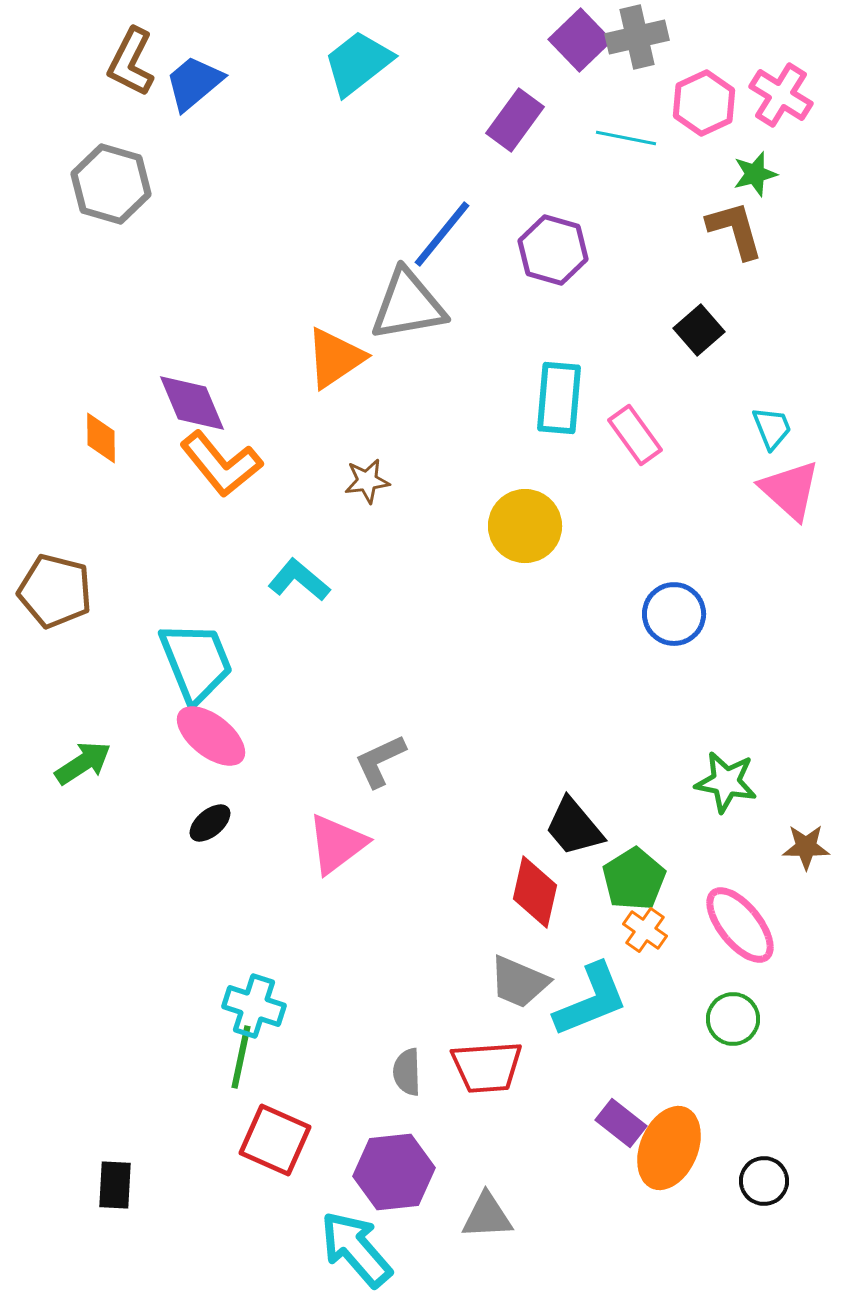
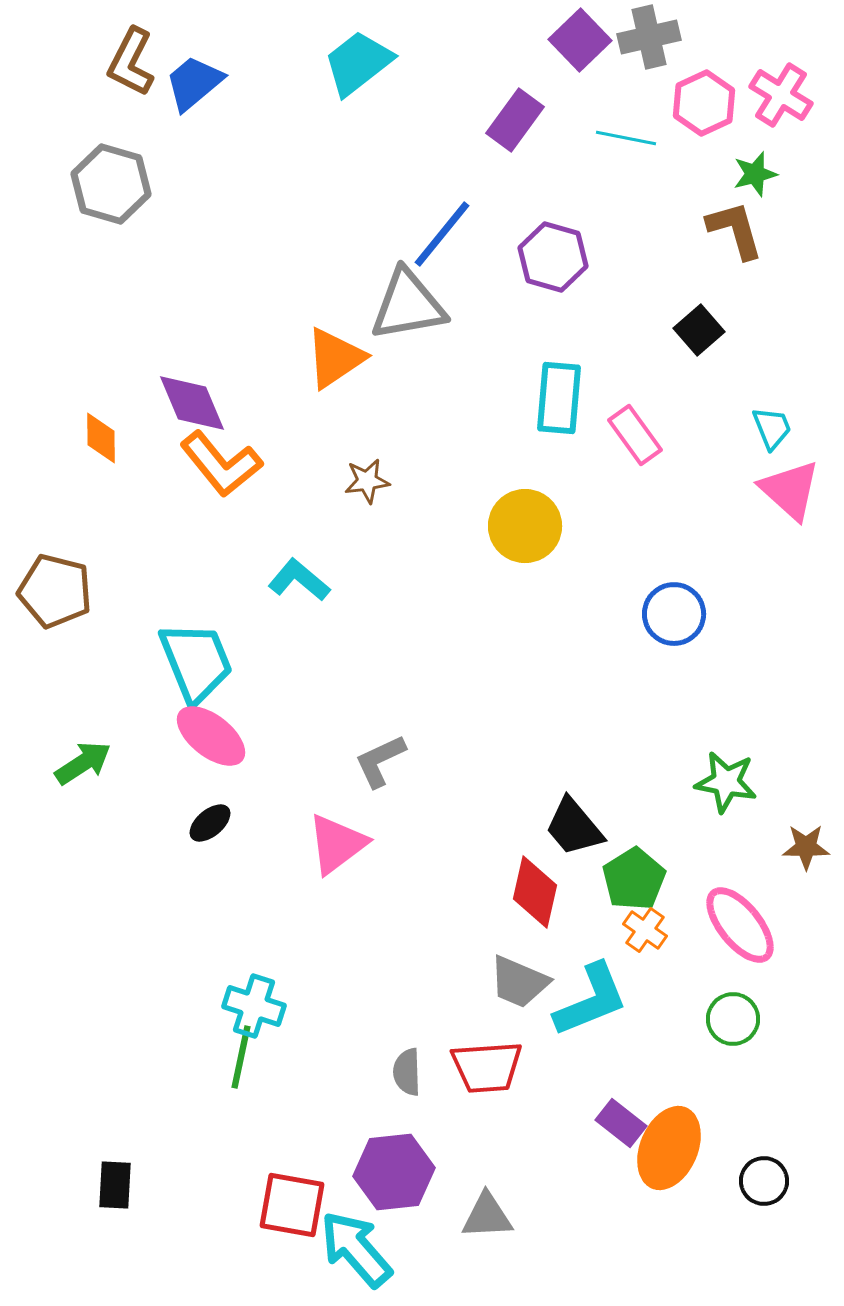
gray cross at (637, 37): moved 12 px right
purple hexagon at (553, 250): moved 7 px down
red square at (275, 1140): moved 17 px right, 65 px down; rotated 14 degrees counterclockwise
